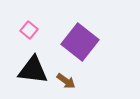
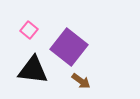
purple square: moved 11 px left, 5 px down
brown arrow: moved 15 px right
